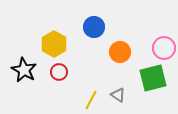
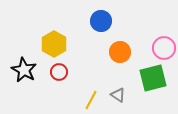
blue circle: moved 7 px right, 6 px up
